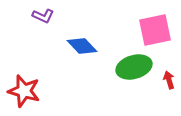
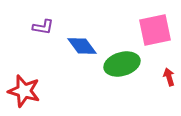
purple L-shape: moved 11 px down; rotated 15 degrees counterclockwise
blue diamond: rotated 8 degrees clockwise
green ellipse: moved 12 px left, 3 px up
red arrow: moved 3 px up
